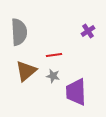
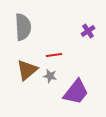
gray semicircle: moved 4 px right, 5 px up
brown triangle: moved 1 px right, 1 px up
gray star: moved 3 px left
purple trapezoid: rotated 140 degrees counterclockwise
